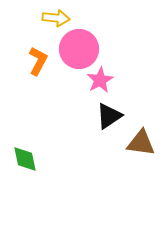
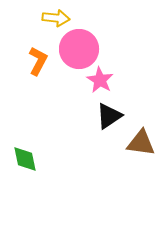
pink star: rotated 12 degrees counterclockwise
